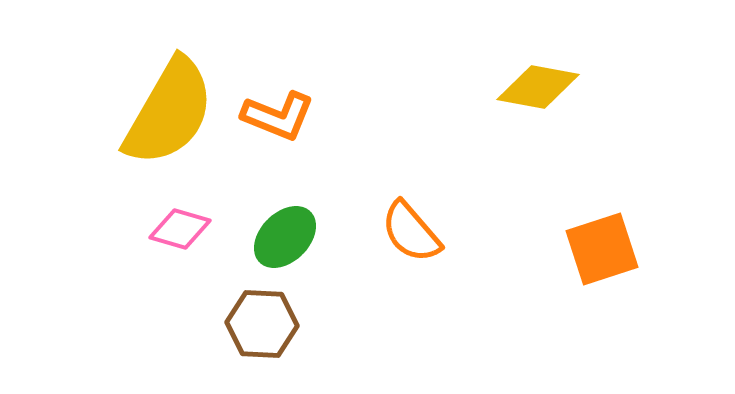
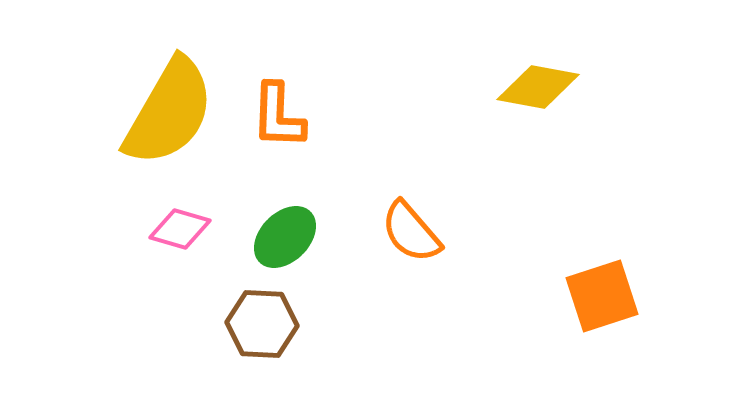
orange L-shape: rotated 70 degrees clockwise
orange square: moved 47 px down
